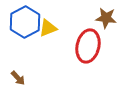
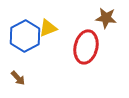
blue hexagon: moved 14 px down
red ellipse: moved 2 px left, 1 px down
